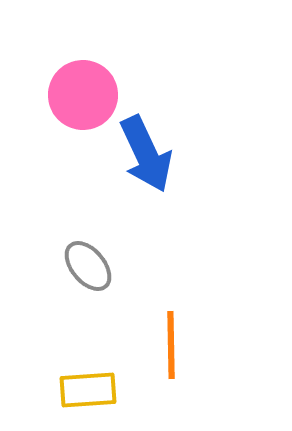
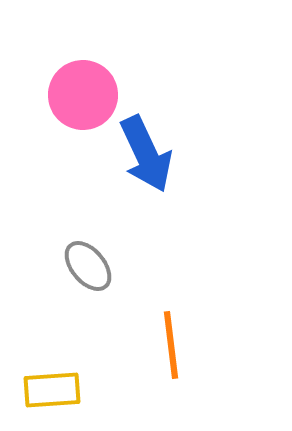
orange line: rotated 6 degrees counterclockwise
yellow rectangle: moved 36 px left
